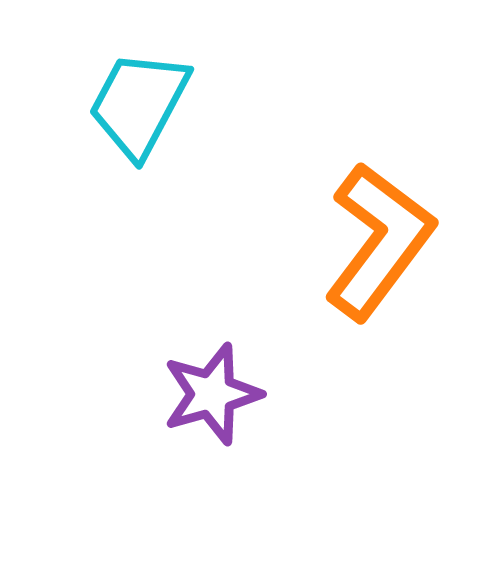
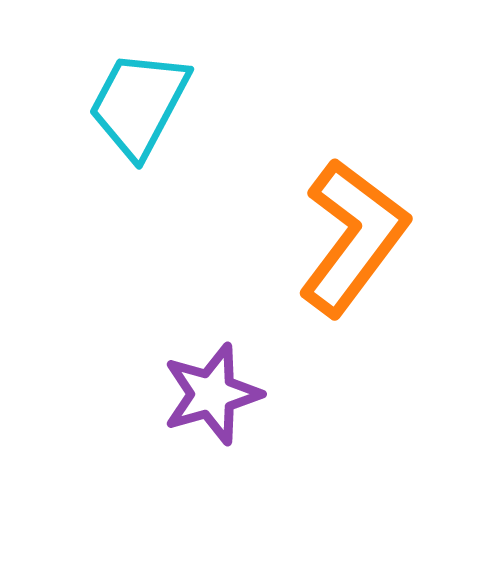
orange L-shape: moved 26 px left, 4 px up
